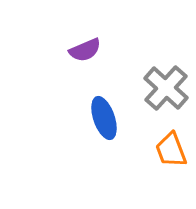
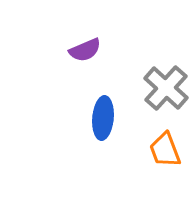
blue ellipse: moved 1 px left; rotated 24 degrees clockwise
orange trapezoid: moved 6 px left
